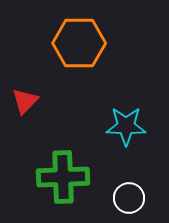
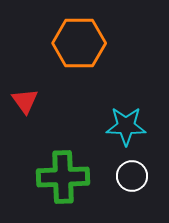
red triangle: rotated 20 degrees counterclockwise
white circle: moved 3 px right, 22 px up
